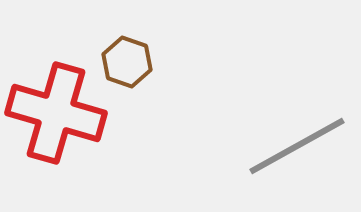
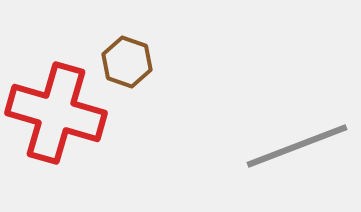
gray line: rotated 8 degrees clockwise
